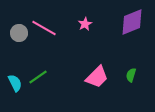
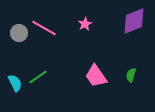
purple diamond: moved 2 px right, 1 px up
pink trapezoid: moved 1 px left, 1 px up; rotated 100 degrees clockwise
